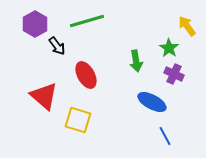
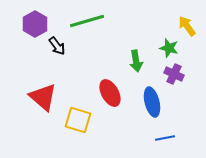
green star: rotated 18 degrees counterclockwise
red ellipse: moved 24 px right, 18 px down
red triangle: moved 1 px left, 1 px down
blue ellipse: rotated 48 degrees clockwise
blue line: moved 2 px down; rotated 72 degrees counterclockwise
